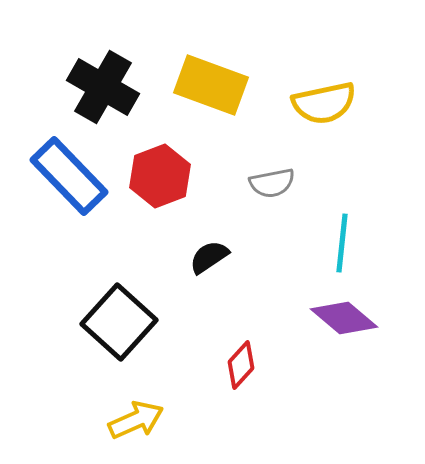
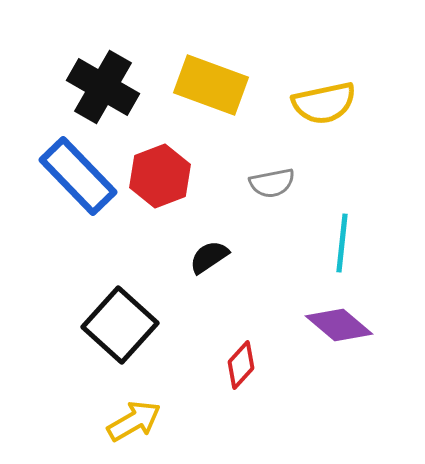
blue rectangle: moved 9 px right
purple diamond: moved 5 px left, 7 px down
black square: moved 1 px right, 3 px down
yellow arrow: moved 2 px left, 1 px down; rotated 6 degrees counterclockwise
